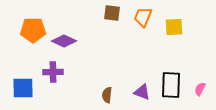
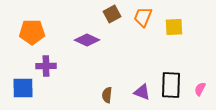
brown square: moved 1 px down; rotated 36 degrees counterclockwise
orange pentagon: moved 1 px left, 2 px down
purple diamond: moved 23 px right, 1 px up
purple cross: moved 7 px left, 6 px up
